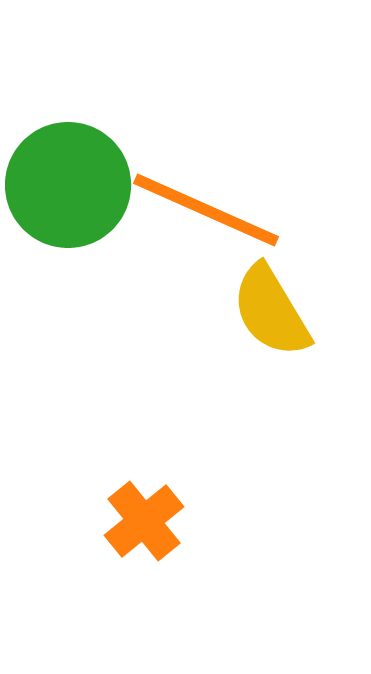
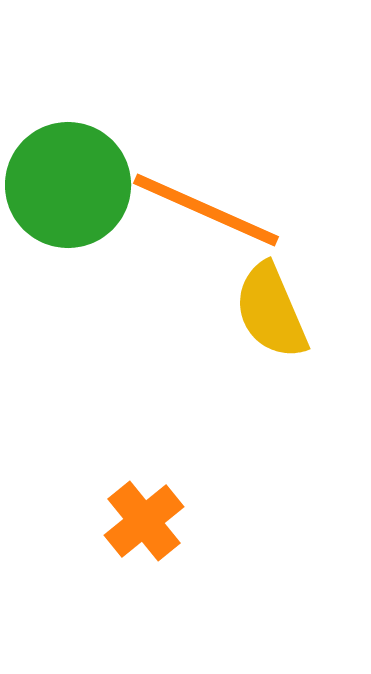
yellow semicircle: rotated 8 degrees clockwise
